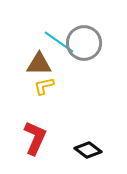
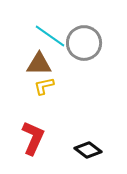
cyan line: moved 9 px left, 6 px up
red L-shape: moved 2 px left
